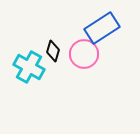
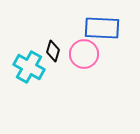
blue rectangle: rotated 36 degrees clockwise
